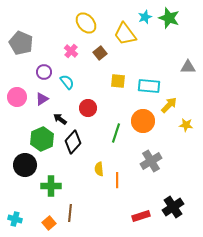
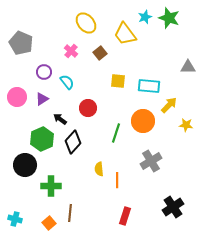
red rectangle: moved 16 px left; rotated 54 degrees counterclockwise
